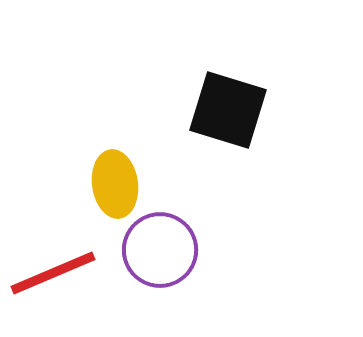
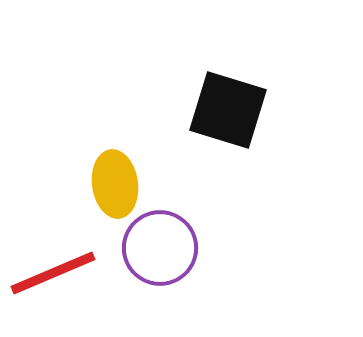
purple circle: moved 2 px up
